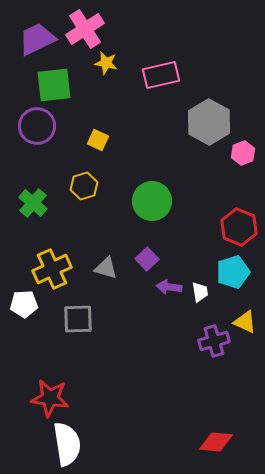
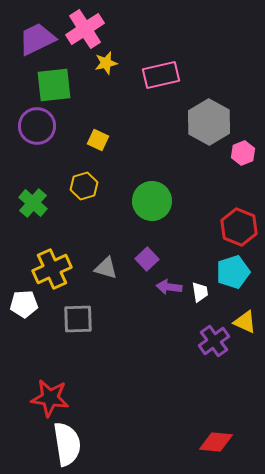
yellow star: rotated 25 degrees counterclockwise
purple cross: rotated 20 degrees counterclockwise
